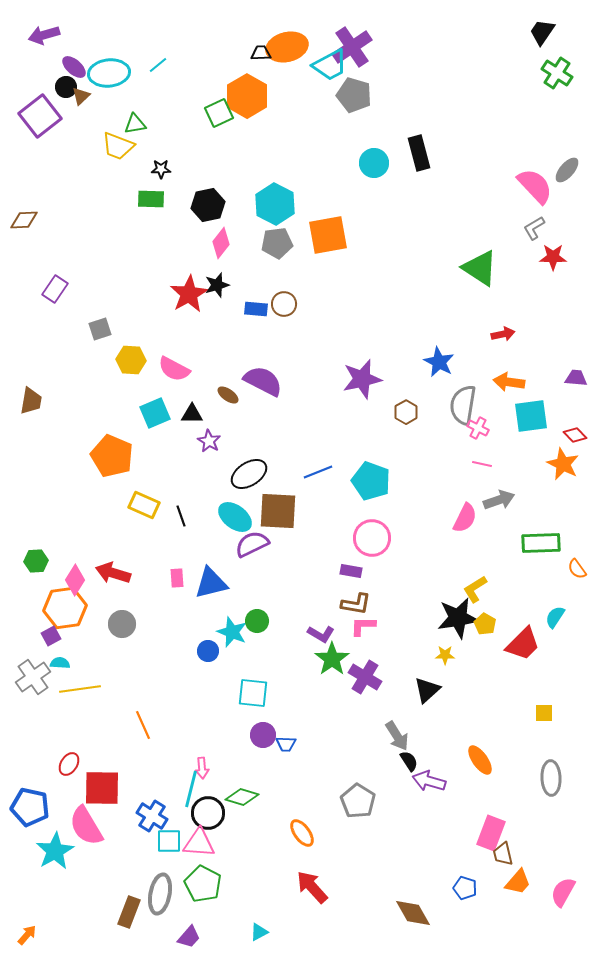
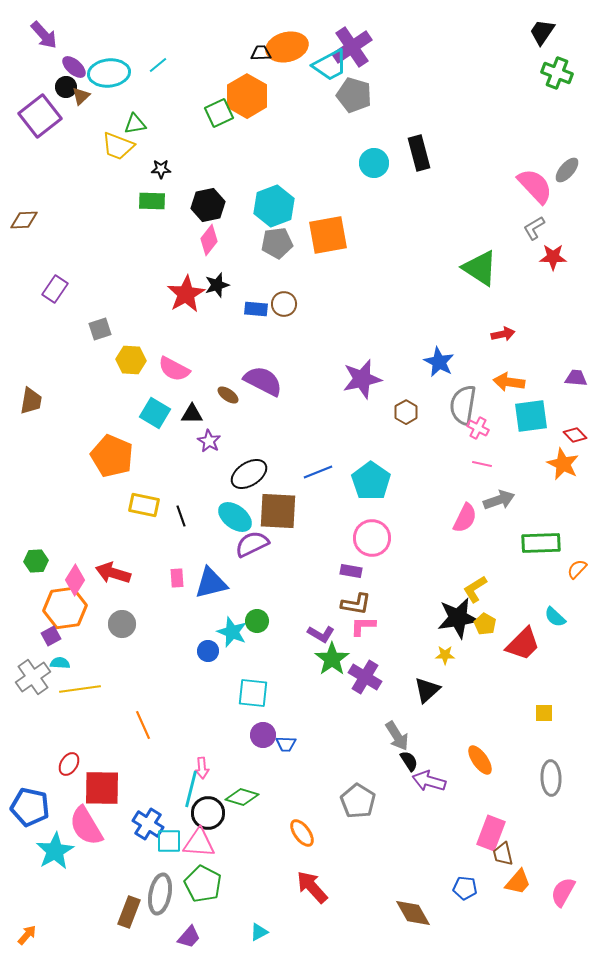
purple arrow at (44, 35): rotated 116 degrees counterclockwise
green cross at (557, 73): rotated 12 degrees counterclockwise
green rectangle at (151, 199): moved 1 px right, 2 px down
cyan hexagon at (275, 204): moved 1 px left, 2 px down; rotated 12 degrees clockwise
pink diamond at (221, 243): moved 12 px left, 3 px up
red star at (189, 294): moved 3 px left
cyan square at (155, 413): rotated 36 degrees counterclockwise
cyan pentagon at (371, 481): rotated 15 degrees clockwise
yellow rectangle at (144, 505): rotated 12 degrees counterclockwise
orange semicircle at (577, 569): rotated 80 degrees clockwise
cyan semicircle at (555, 617): rotated 80 degrees counterclockwise
blue cross at (152, 816): moved 4 px left, 8 px down
blue pentagon at (465, 888): rotated 10 degrees counterclockwise
